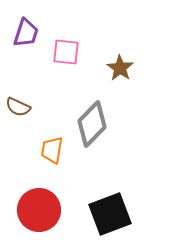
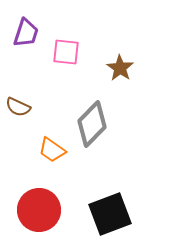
orange trapezoid: rotated 64 degrees counterclockwise
